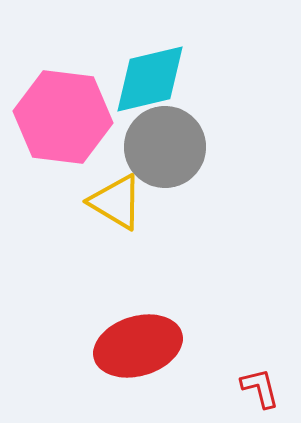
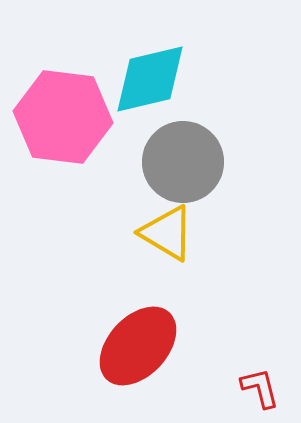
gray circle: moved 18 px right, 15 px down
yellow triangle: moved 51 px right, 31 px down
red ellipse: rotated 30 degrees counterclockwise
